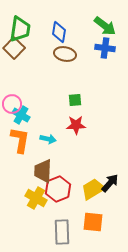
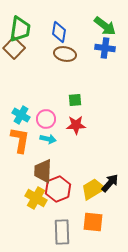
pink circle: moved 34 px right, 15 px down
